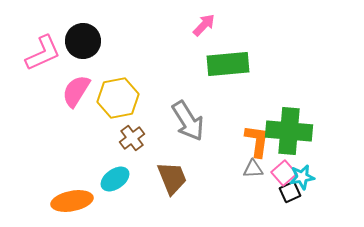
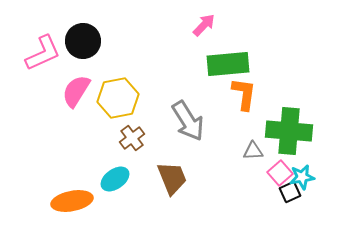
orange L-shape: moved 13 px left, 47 px up
gray triangle: moved 18 px up
pink square: moved 4 px left
